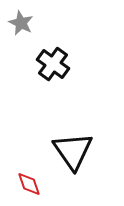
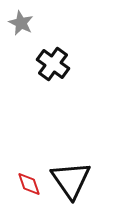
black triangle: moved 2 px left, 29 px down
